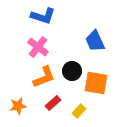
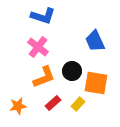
yellow rectangle: moved 1 px left, 7 px up
